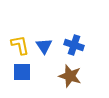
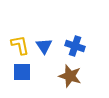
blue cross: moved 1 px right, 1 px down
